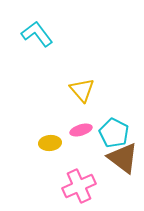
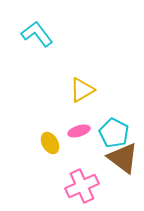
yellow triangle: rotated 40 degrees clockwise
pink ellipse: moved 2 px left, 1 px down
yellow ellipse: rotated 65 degrees clockwise
pink cross: moved 3 px right
